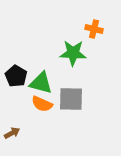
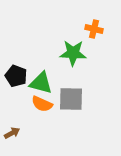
black pentagon: rotated 10 degrees counterclockwise
